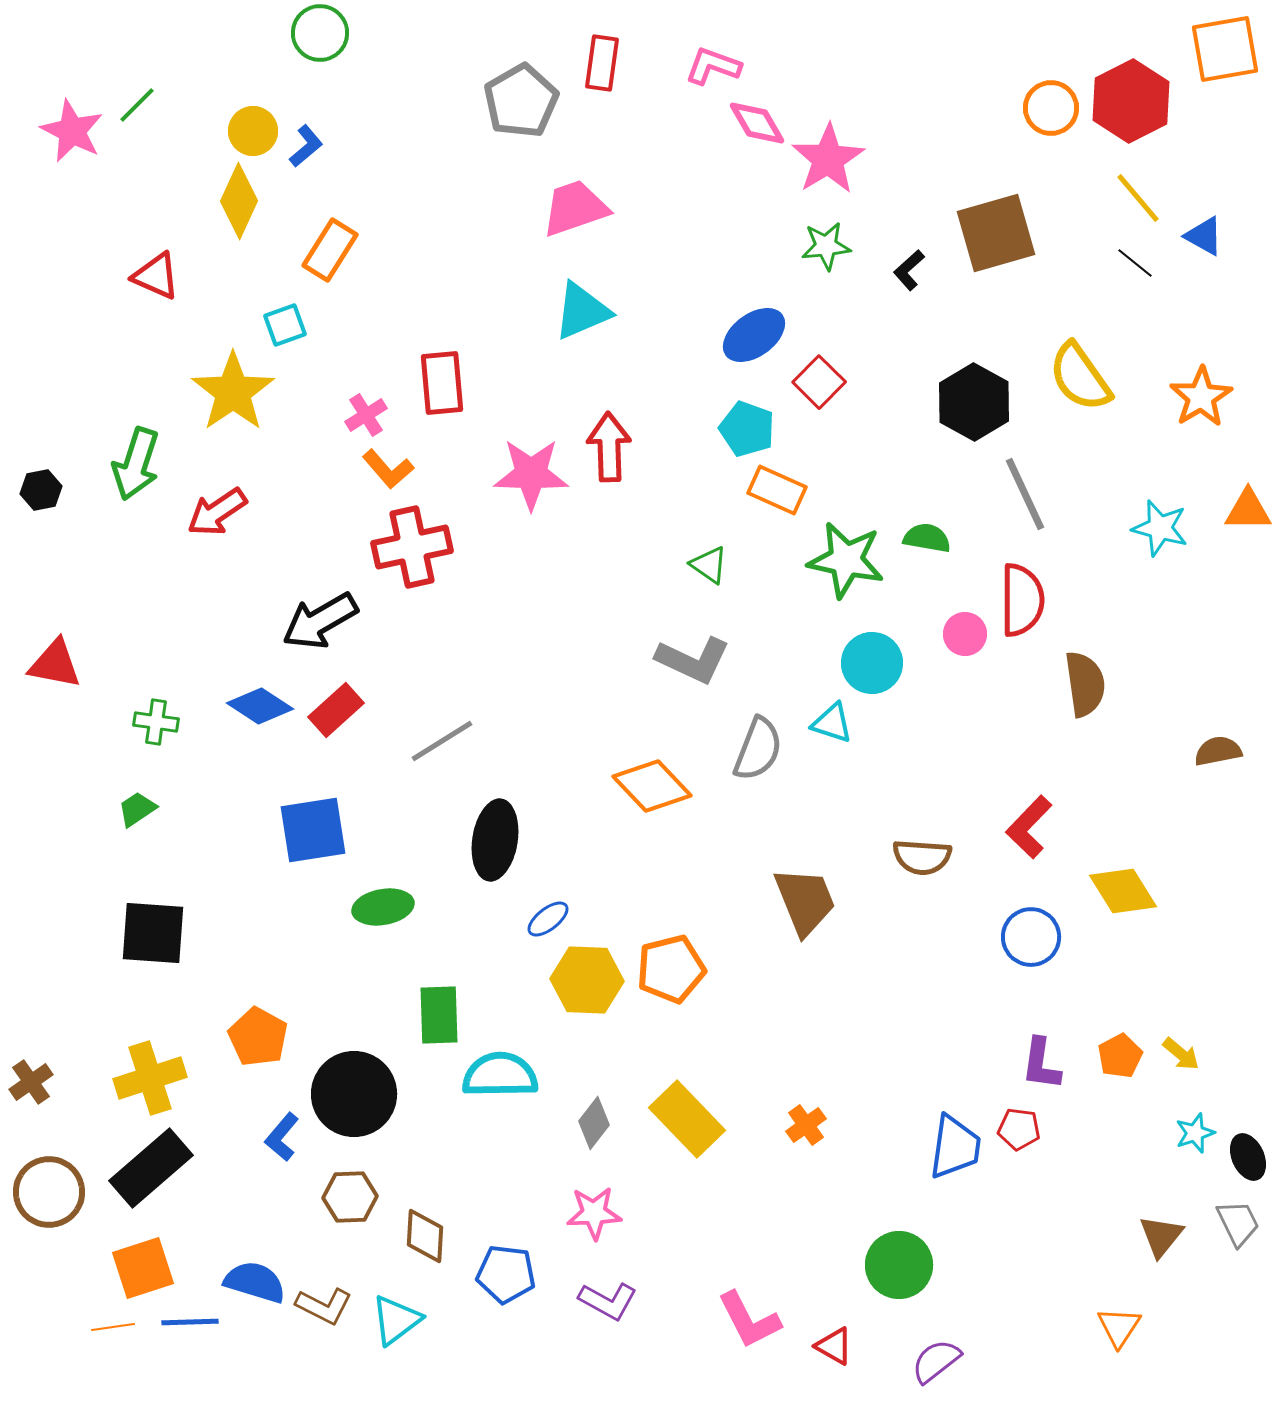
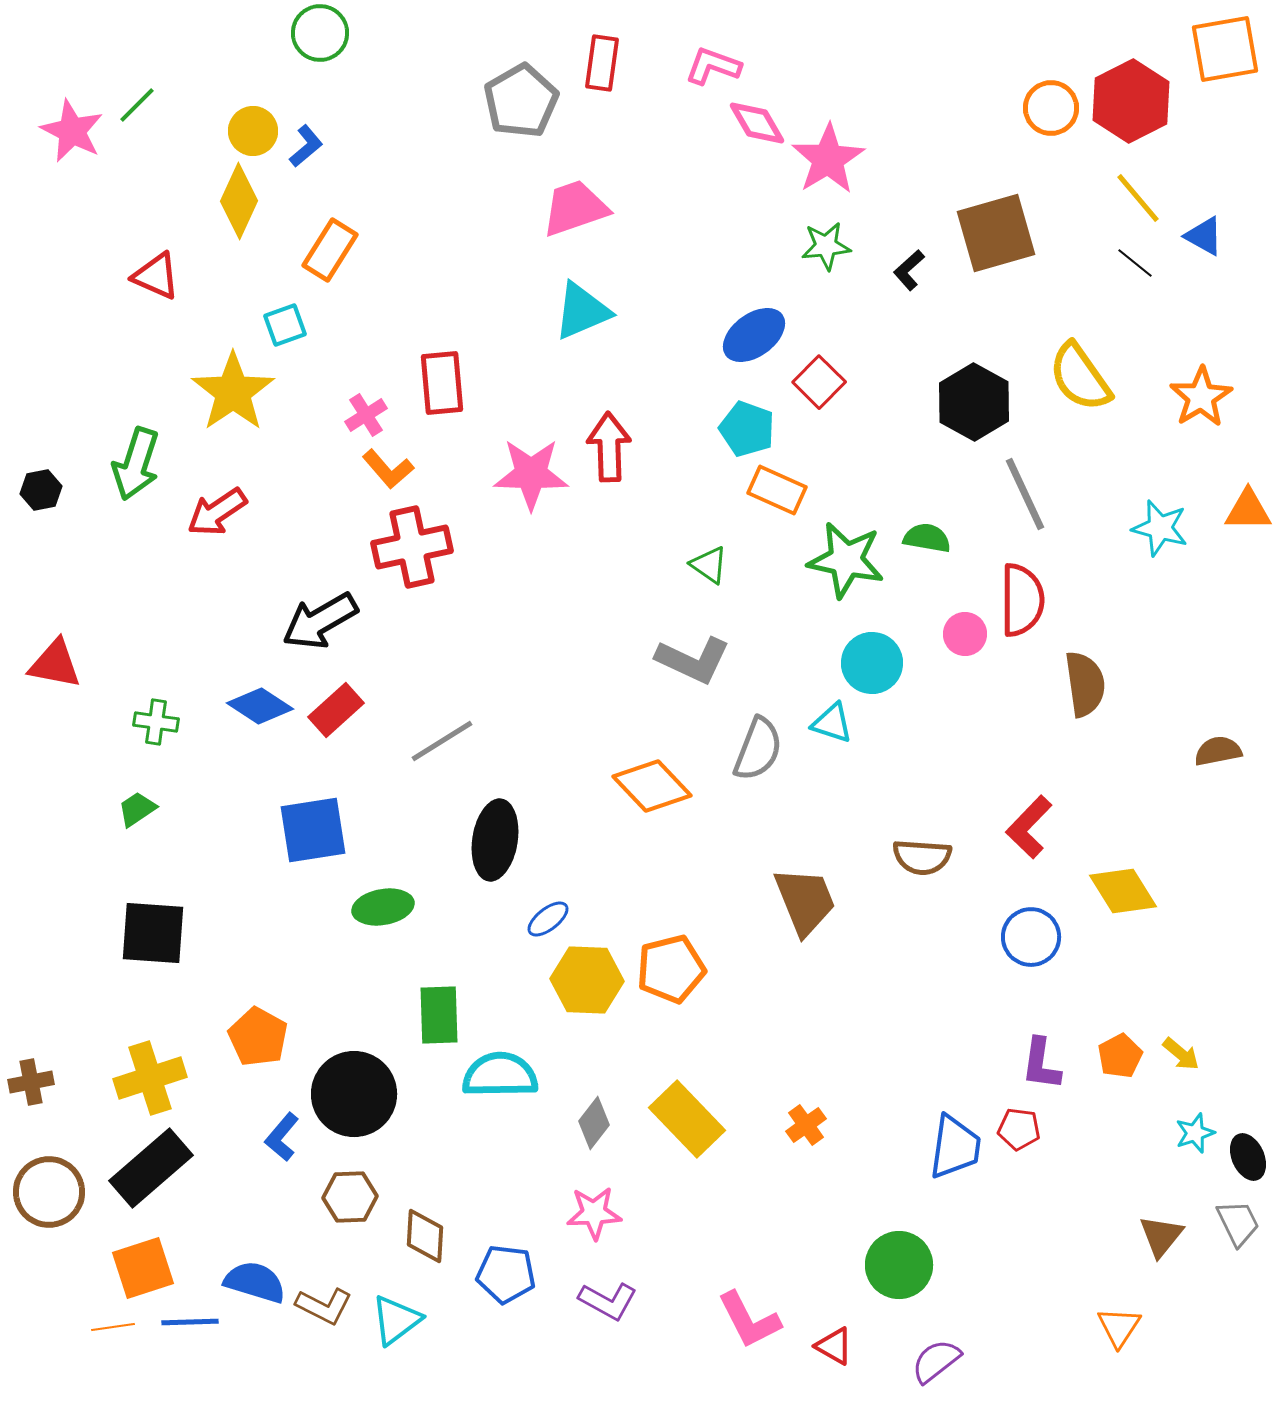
brown cross at (31, 1082): rotated 24 degrees clockwise
